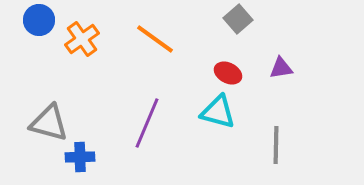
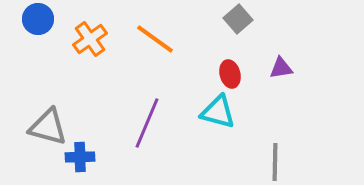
blue circle: moved 1 px left, 1 px up
orange cross: moved 8 px right
red ellipse: moved 2 px right, 1 px down; rotated 48 degrees clockwise
gray triangle: moved 1 px left, 4 px down
gray line: moved 1 px left, 17 px down
